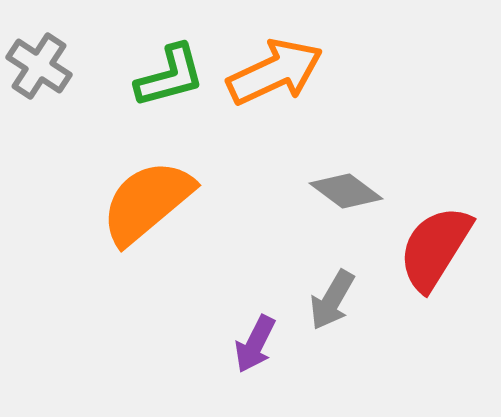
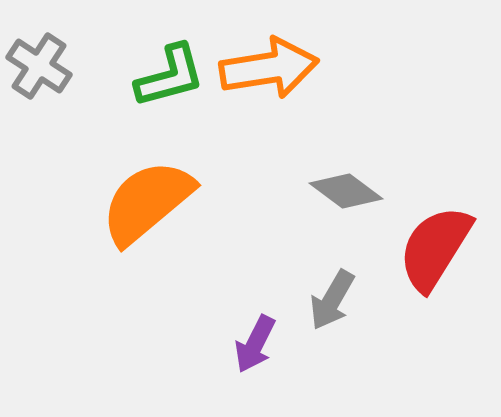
orange arrow: moved 6 px left, 4 px up; rotated 16 degrees clockwise
